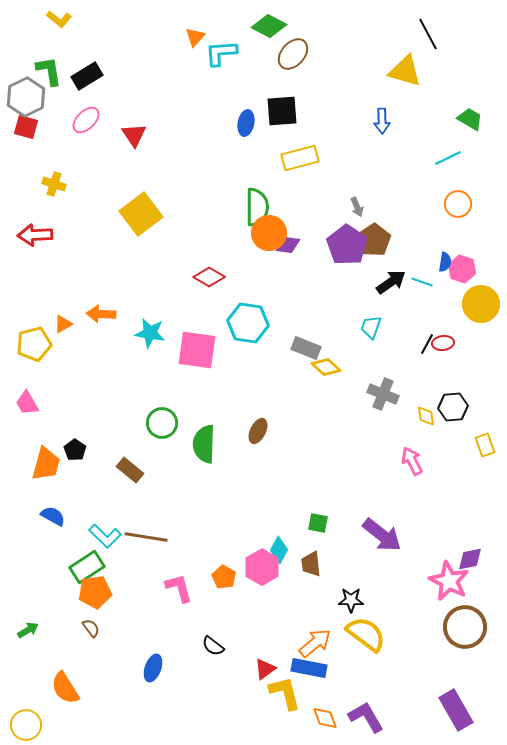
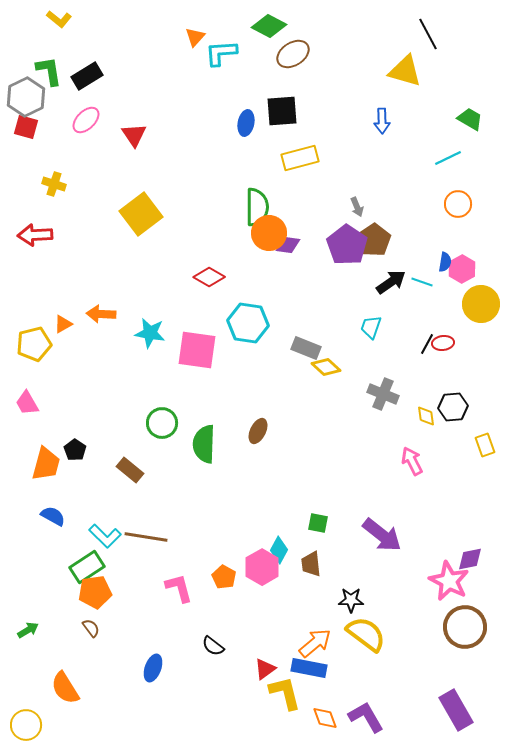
brown ellipse at (293, 54): rotated 16 degrees clockwise
pink hexagon at (462, 269): rotated 12 degrees clockwise
